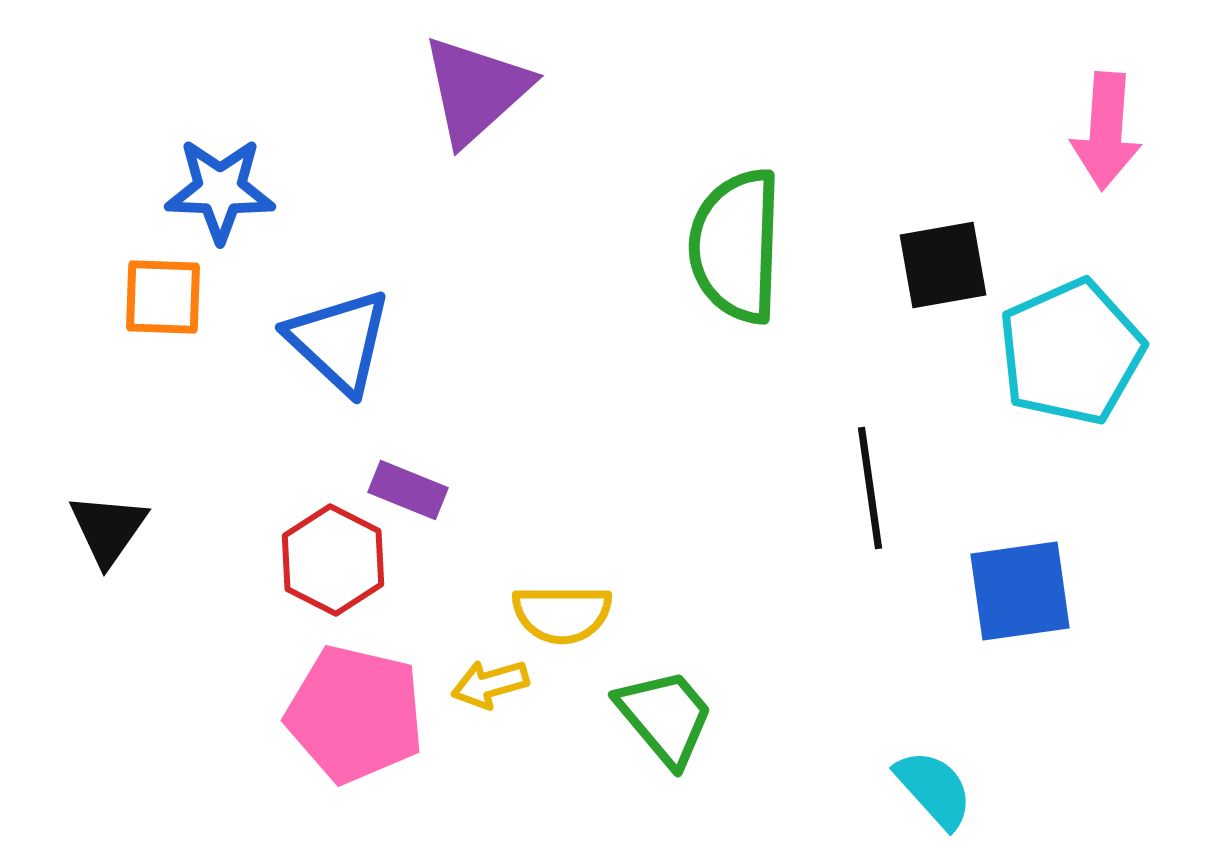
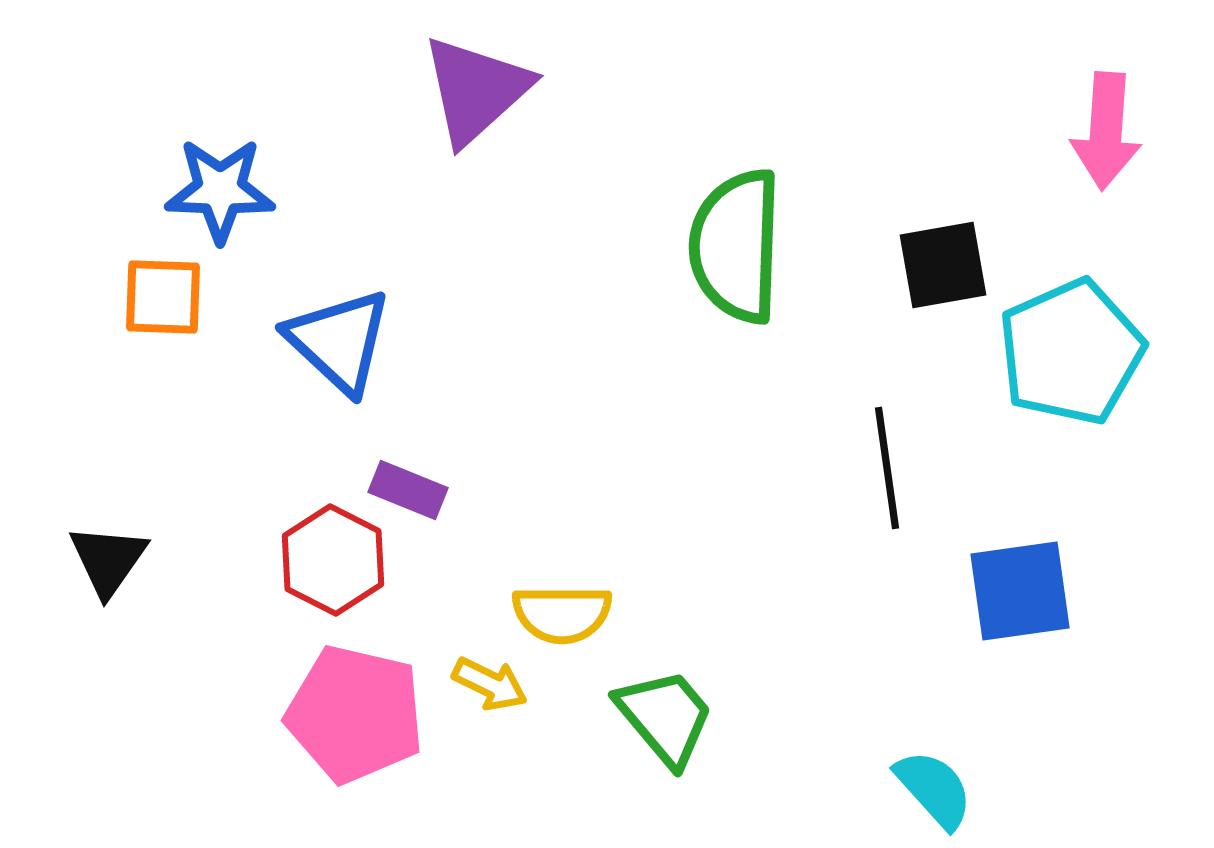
black line: moved 17 px right, 20 px up
black triangle: moved 31 px down
yellow arrow: rotated 138 degrees counterclockwise
